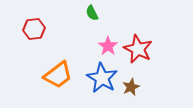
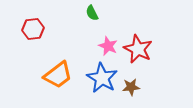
red hexagon: moved 1 px left
pink star: rotated 12 degrees counterclockwise
brown star: rotated 18 degrees clockwise
